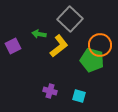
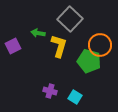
green arrow: moved 1 px left, 1 px up
yellow L-shape: rotated 35 degrees counterclockwise
green pentagon: moved 3 px left, 1 px down
cyan square: moved 4 px left, 1 px down; rotated 16 degrees clockwise
